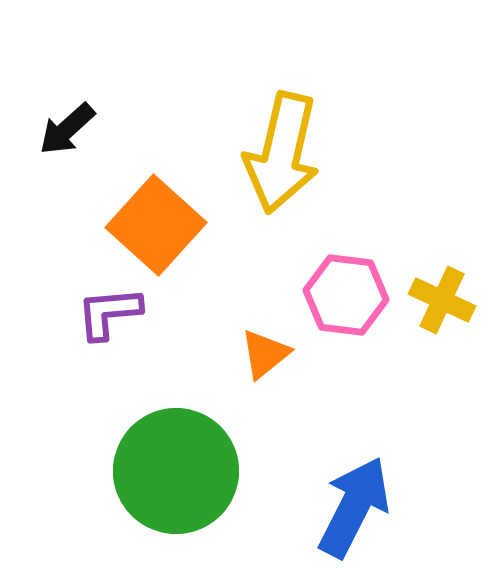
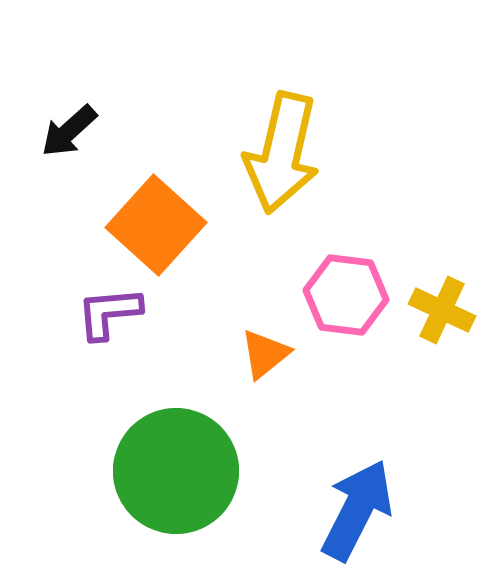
black arrow: moved 2 px right, 2 px down
yellow cross: moved 10 px down
blue arrow: moved 3 px right, 3 px down
